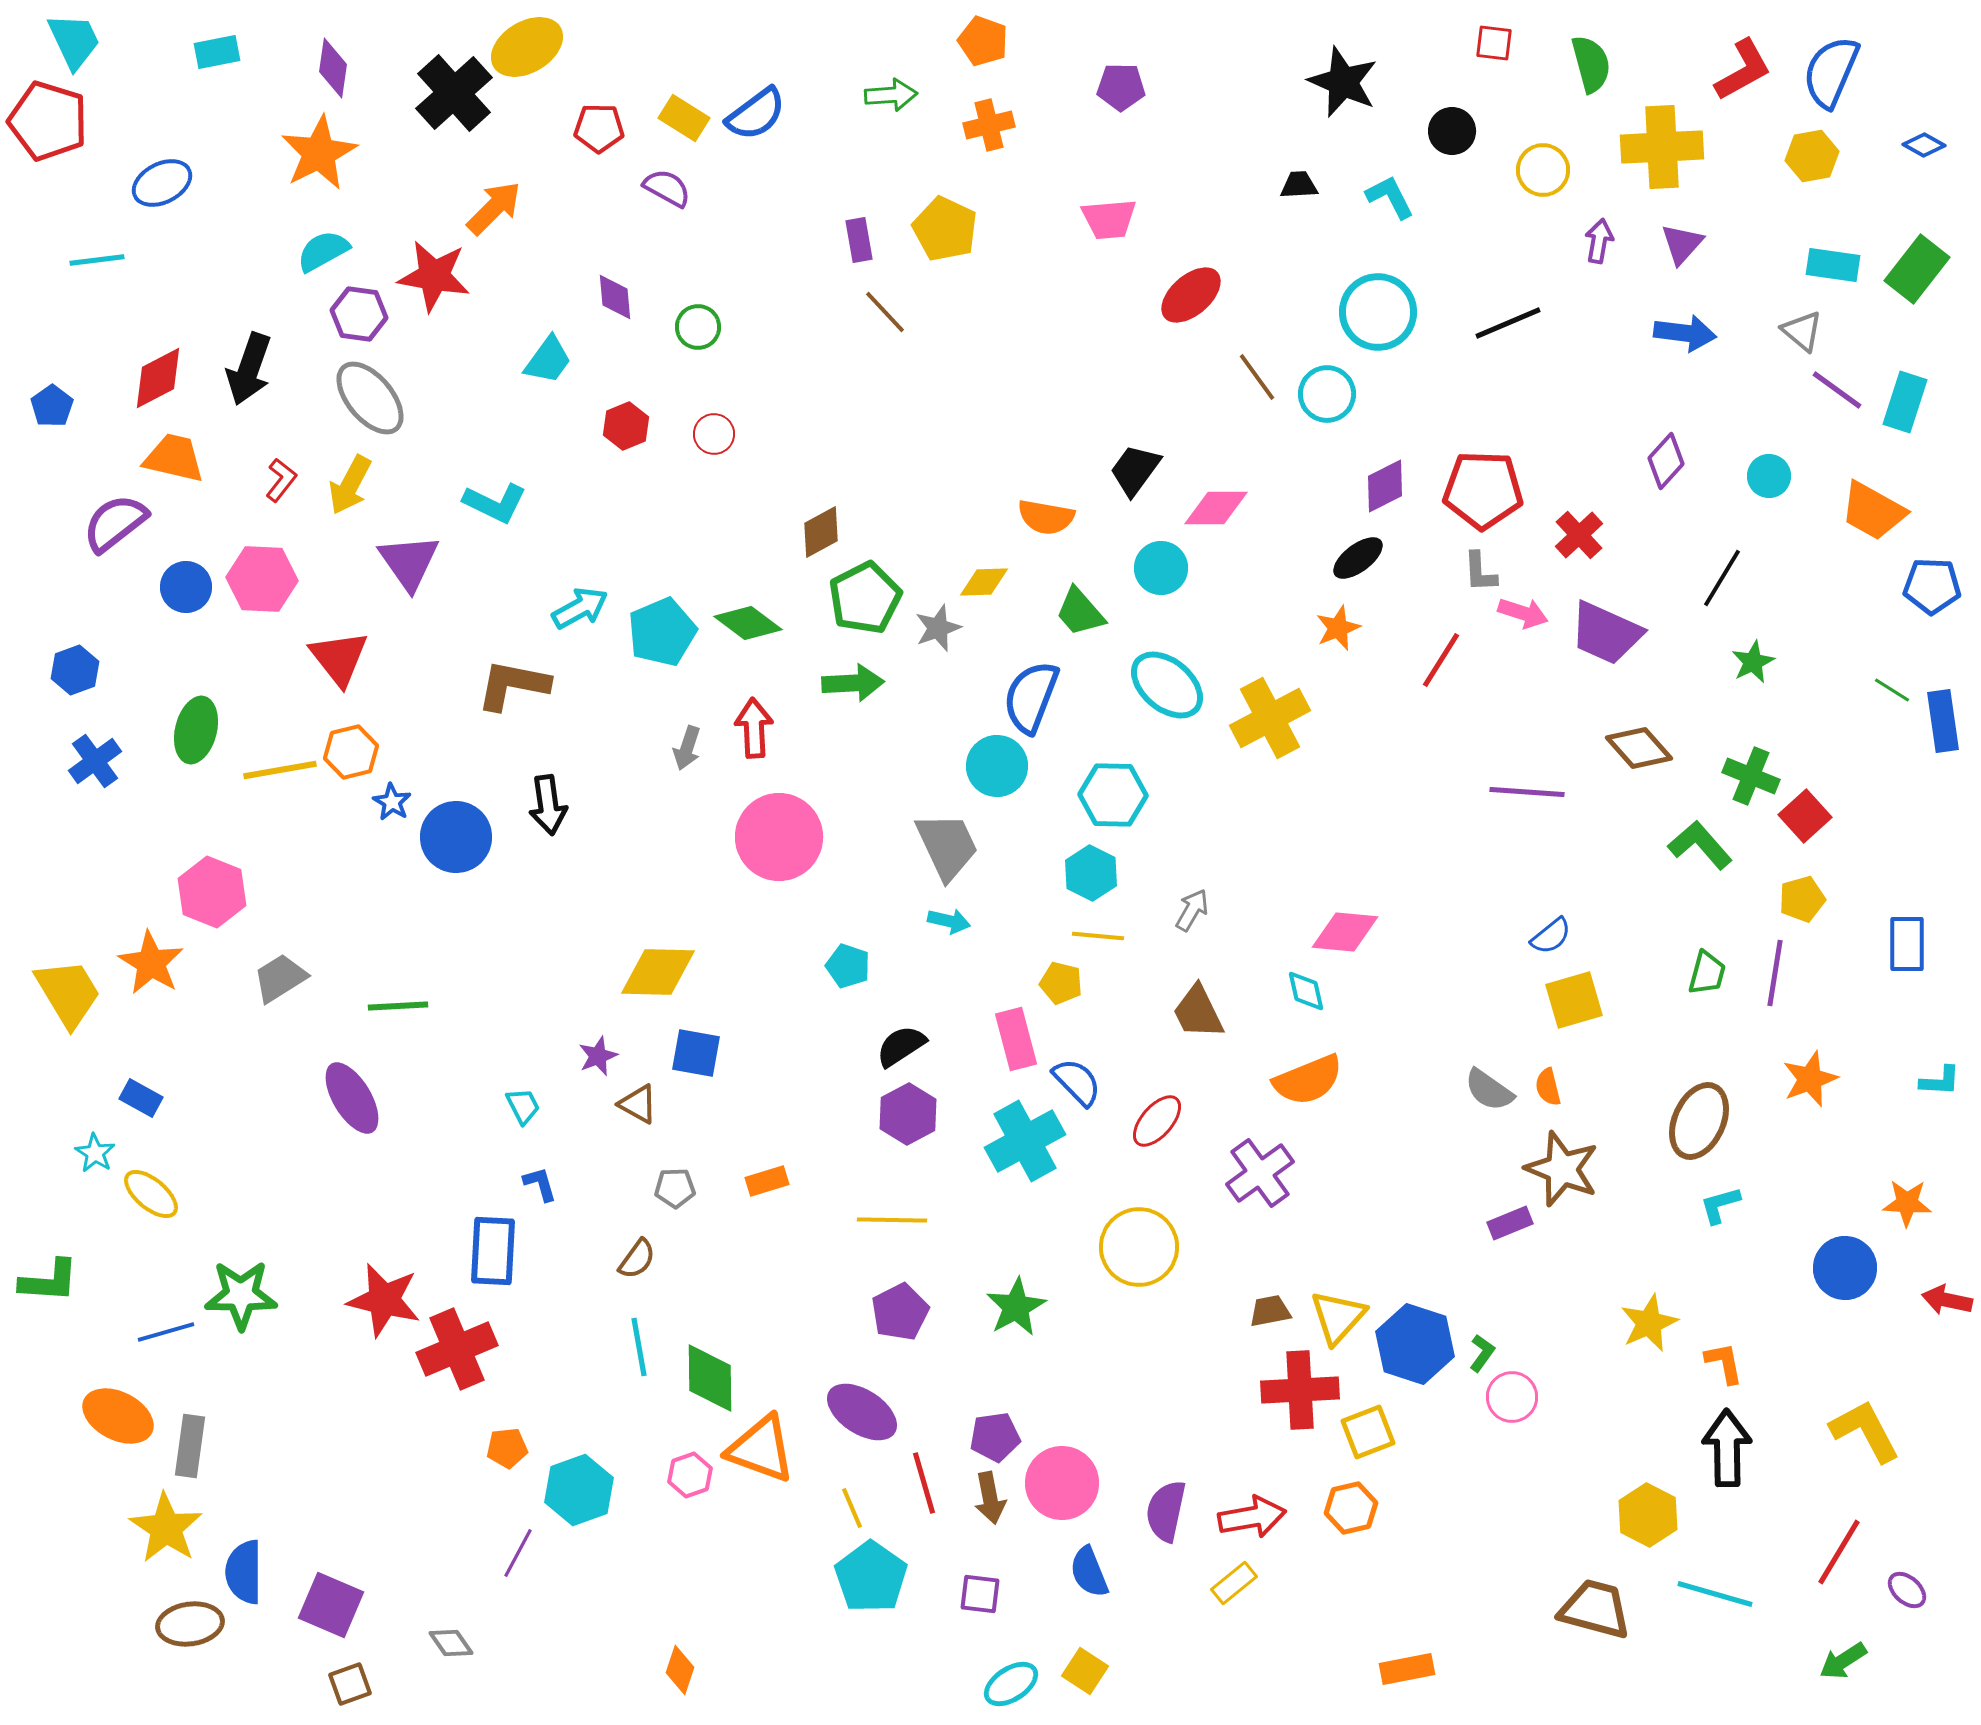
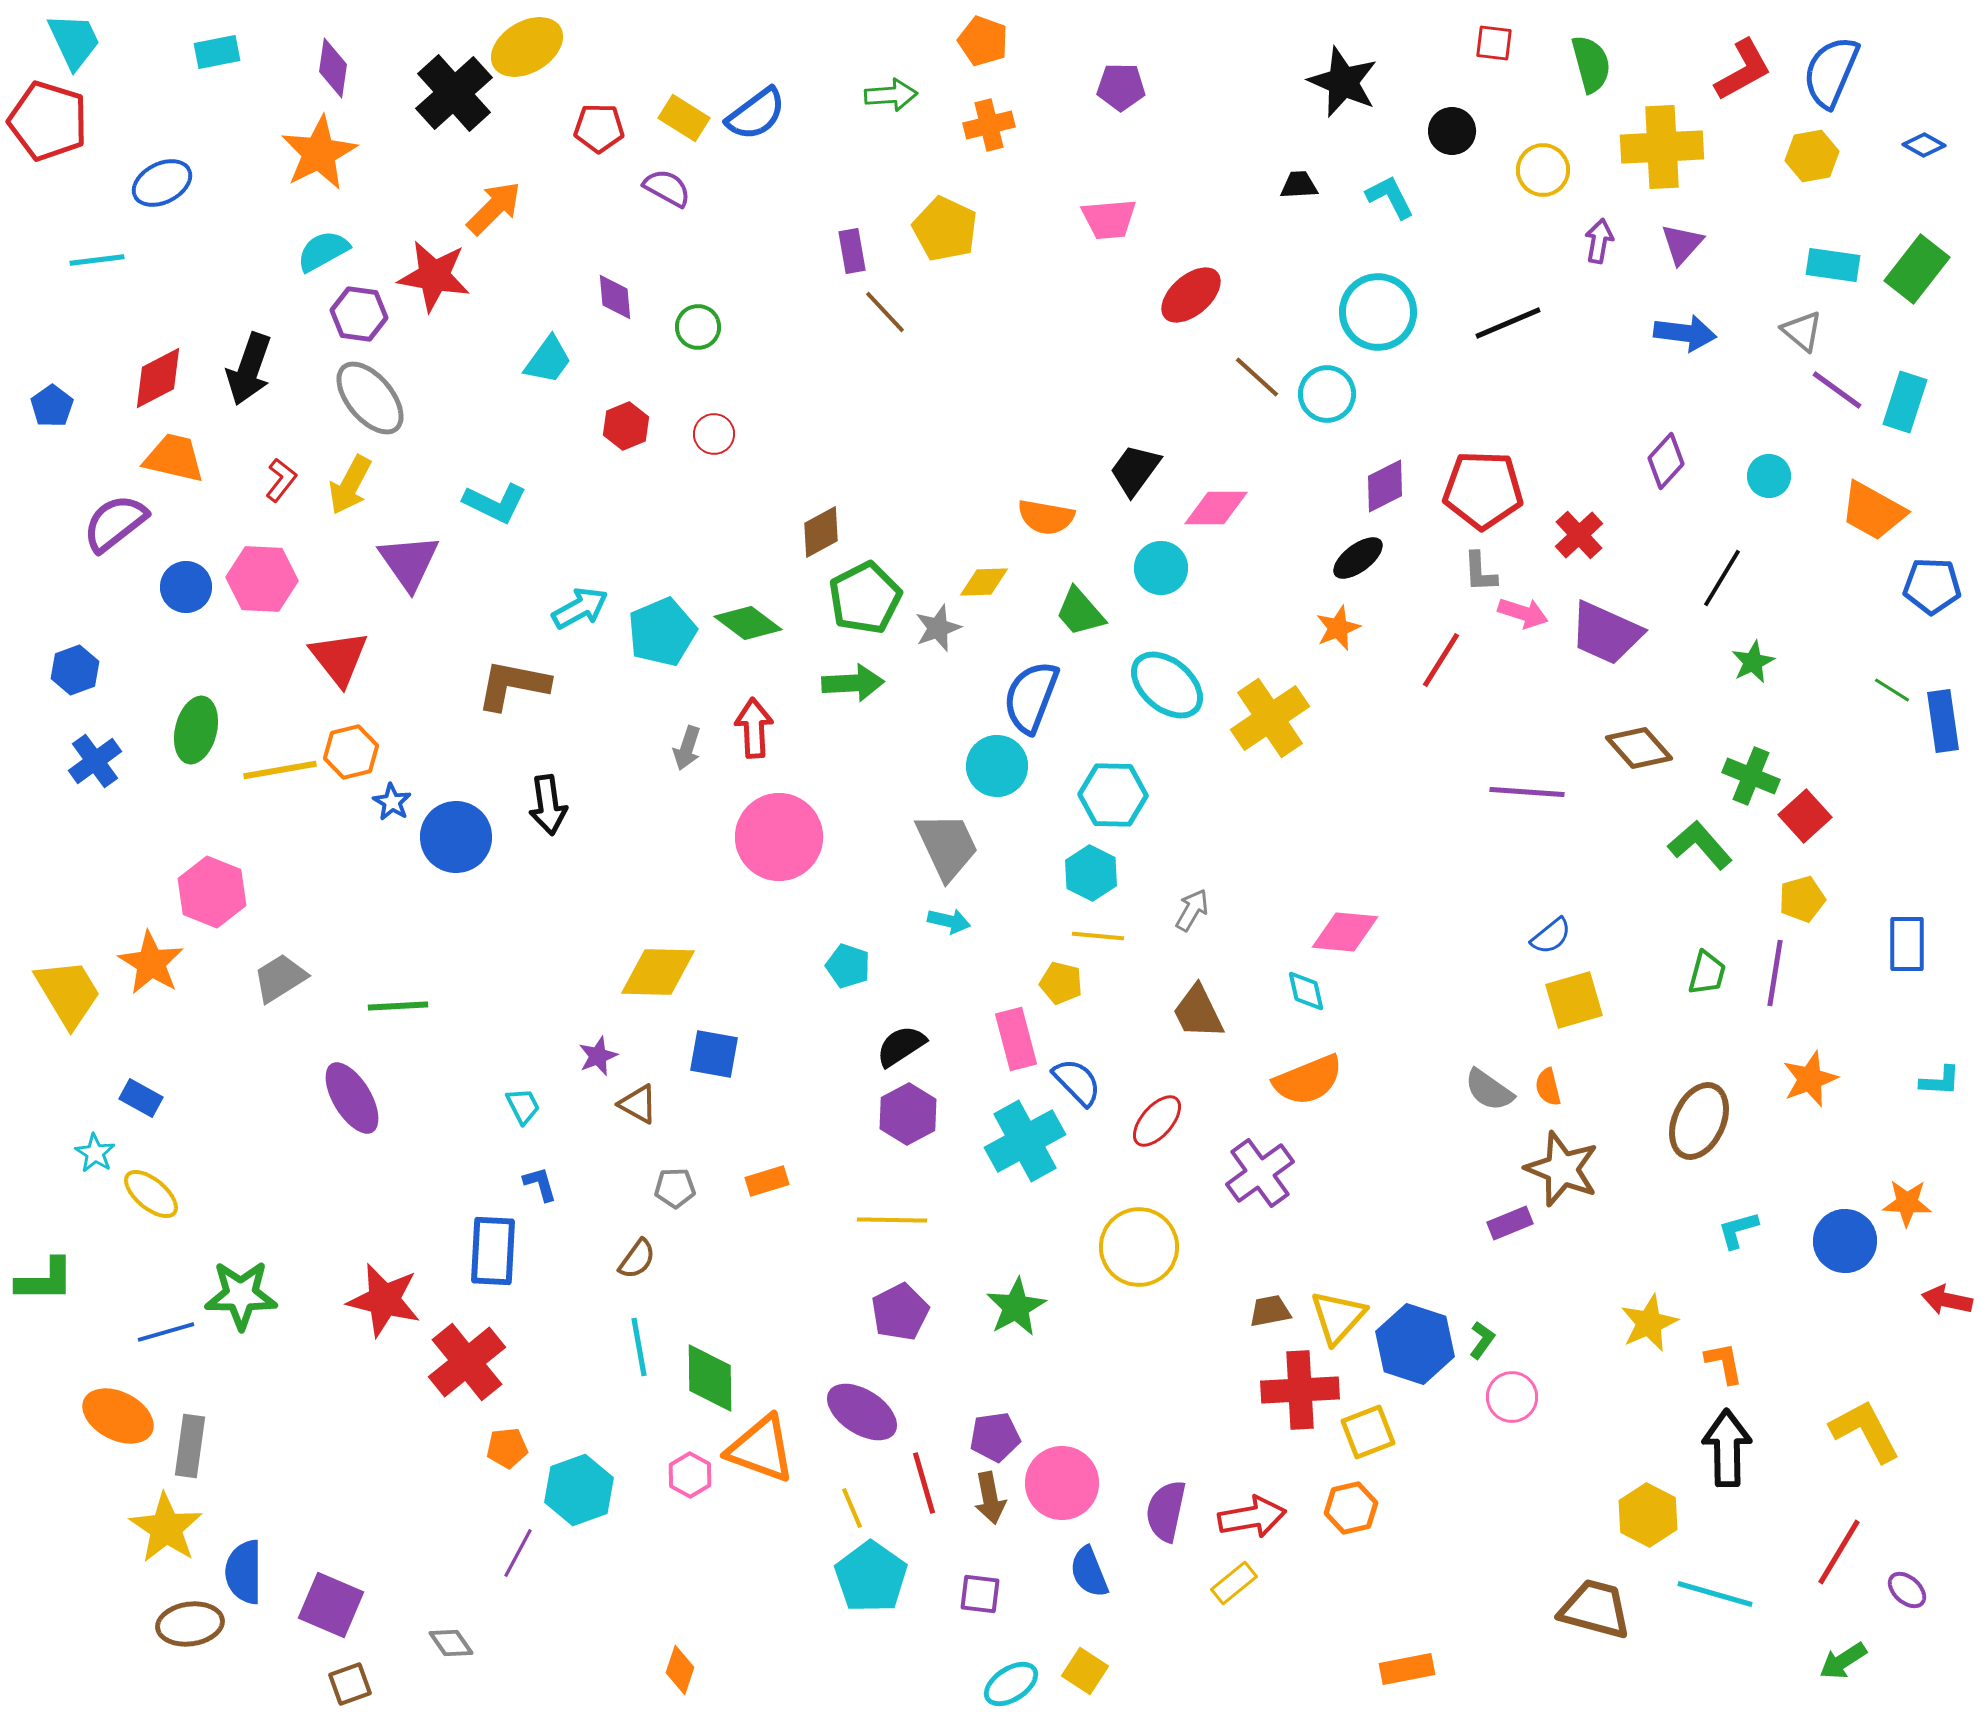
purple rectangle at (859, 240): moved 7 px left, 11 px down
brown line at (1257, 377): rotated 12 degrees counterclockwise
yellow cross at (1270, 718): rotated 6 degrees counterclockwise
blue square at (696, 1053): moved 18 px right, 1 px down
cyan L-shape at (1720, 1205): moved 18 px right, 25 px down
blue circle at (1845, 1268): moved 27 px up
green L-shape at (49, 1281): moved 4 px left, 1 px up; rotated 4 degrees counterclockwise
red cross at (457, 1349): moved 10 px right, 13 px down; rotated 16 degrees counterclockwise
green L-shape at (1482, 1353): moved 13 px up
pink hexagon at (690, 1475): rotated 12 degrees counterclockwise
